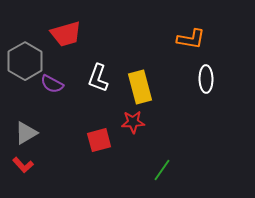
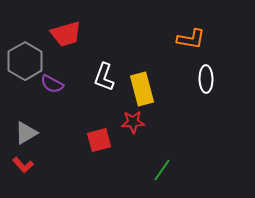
white L-shape: moved 6 px right, 1 px up
yellow rectangle: moved 2 px right, 2 px down
